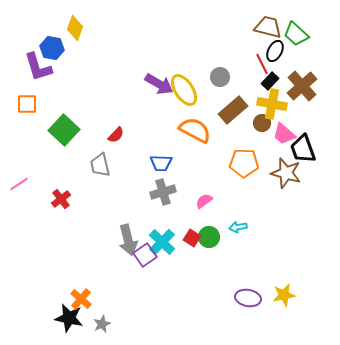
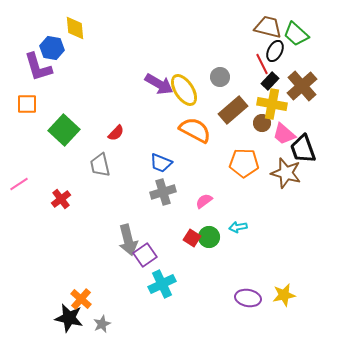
yellow diamond: rotated 25 degrees counterclockwise
red semicircle: moved 2 px up
blue trapezoid: rotated 20 degrees clockwise
cyan cross: moved 42 px down; rotated 20 degrees clockwise
